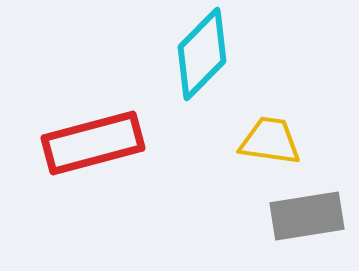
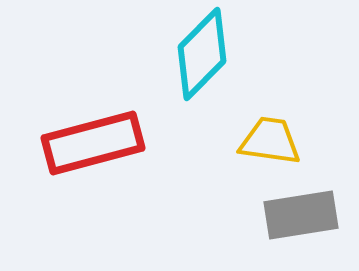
gray rectangle: moved 6 px left, 1 px up
